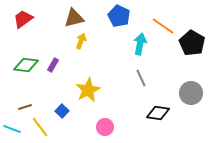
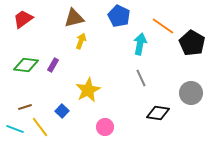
cyan line: moved 3 px right
